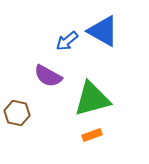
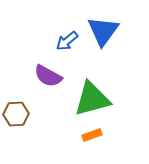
blue triangle: rotated 36 degrees clockwise
brown hexagon: moved 1 px left, 1 px down; rotated 15 degrees counterclockwise
